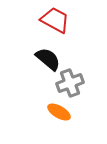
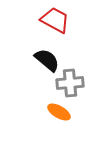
black semicircle: moved 1 px left, 1 px down
gray cross: rotated 16 degrees clockwise
